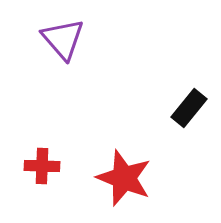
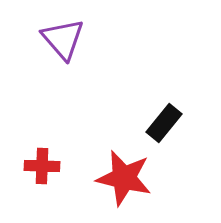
black rectangle: moved 25 px left, 15 px down
red star: rotated 8 degrees counterclockwise
